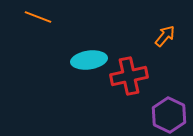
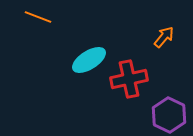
orange arrow: moved 1 px left, 1 px down
cyan ellipse: rotated 24 degrees counterclockwise
red cross: moved 3 px down
